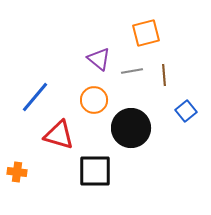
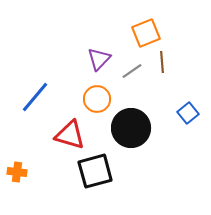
orange square: rotated 8 degrees counterclockwise
purple triangle: rotated 35 degrees clockwise
gray line: rotated 25 degrees counterclockwise
brown line: moved 2 px left, 13 px up
orange circle: moved 3 px right, 1 px up
blue square: moved 2 px right, 2 px down
red triangle: moved 11 px right
black square: rotated 15 degrees counterclockwise
